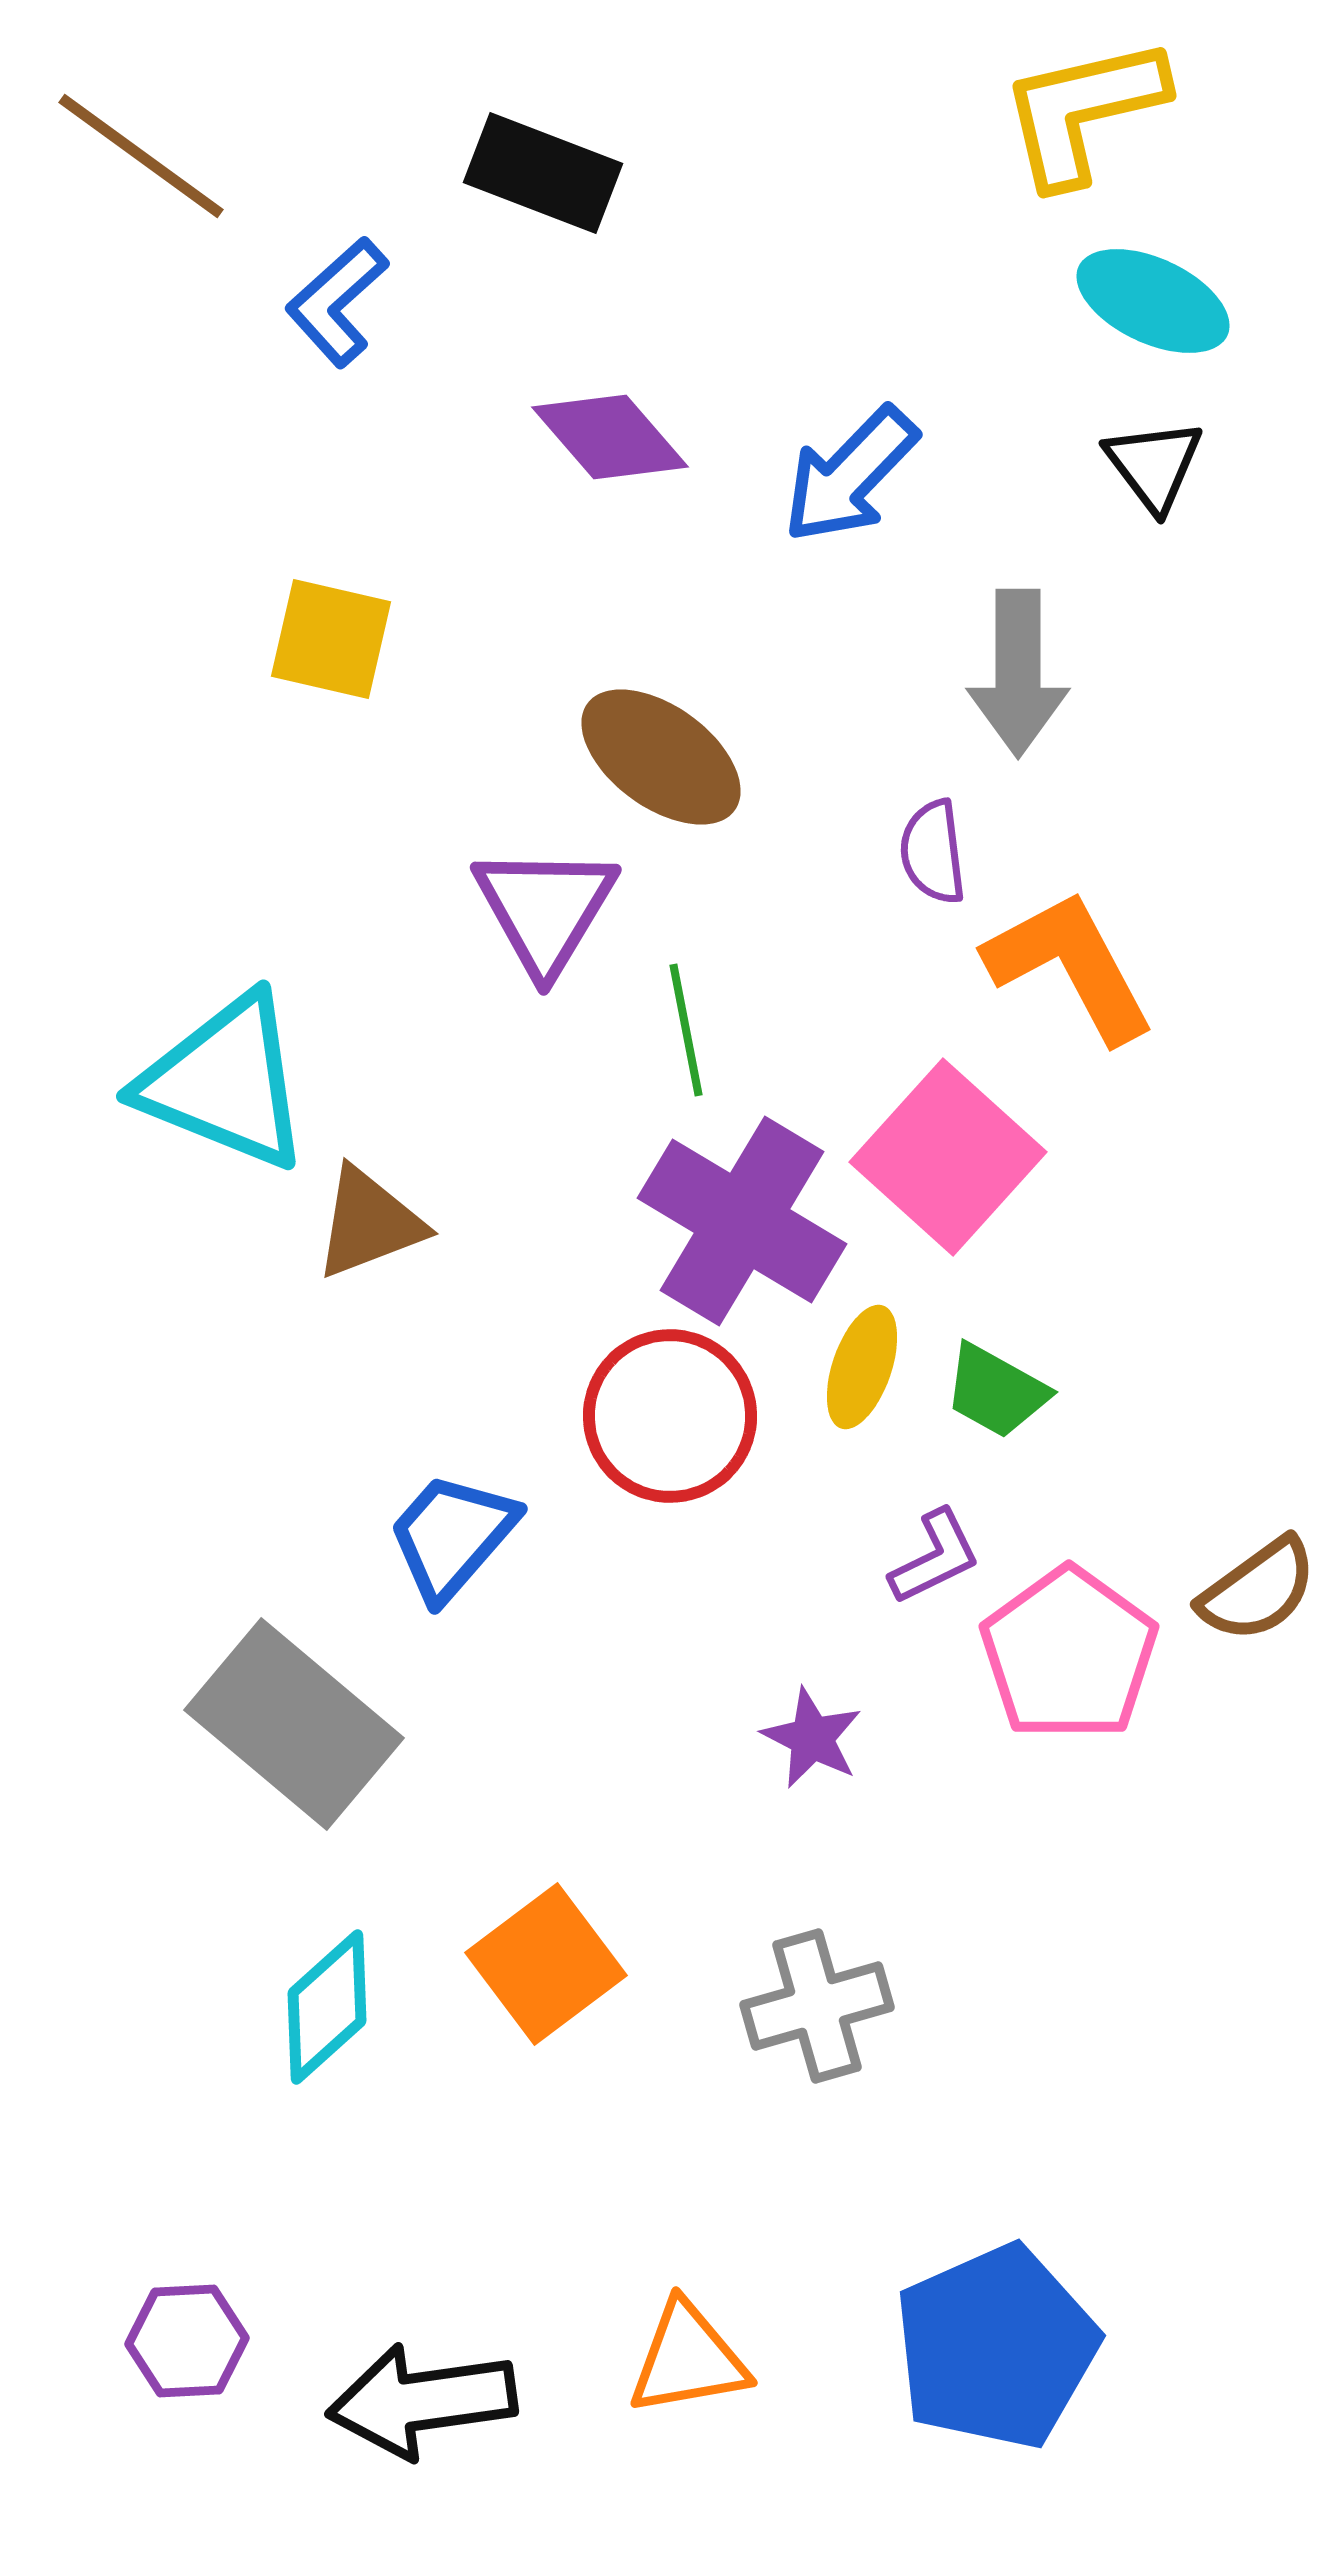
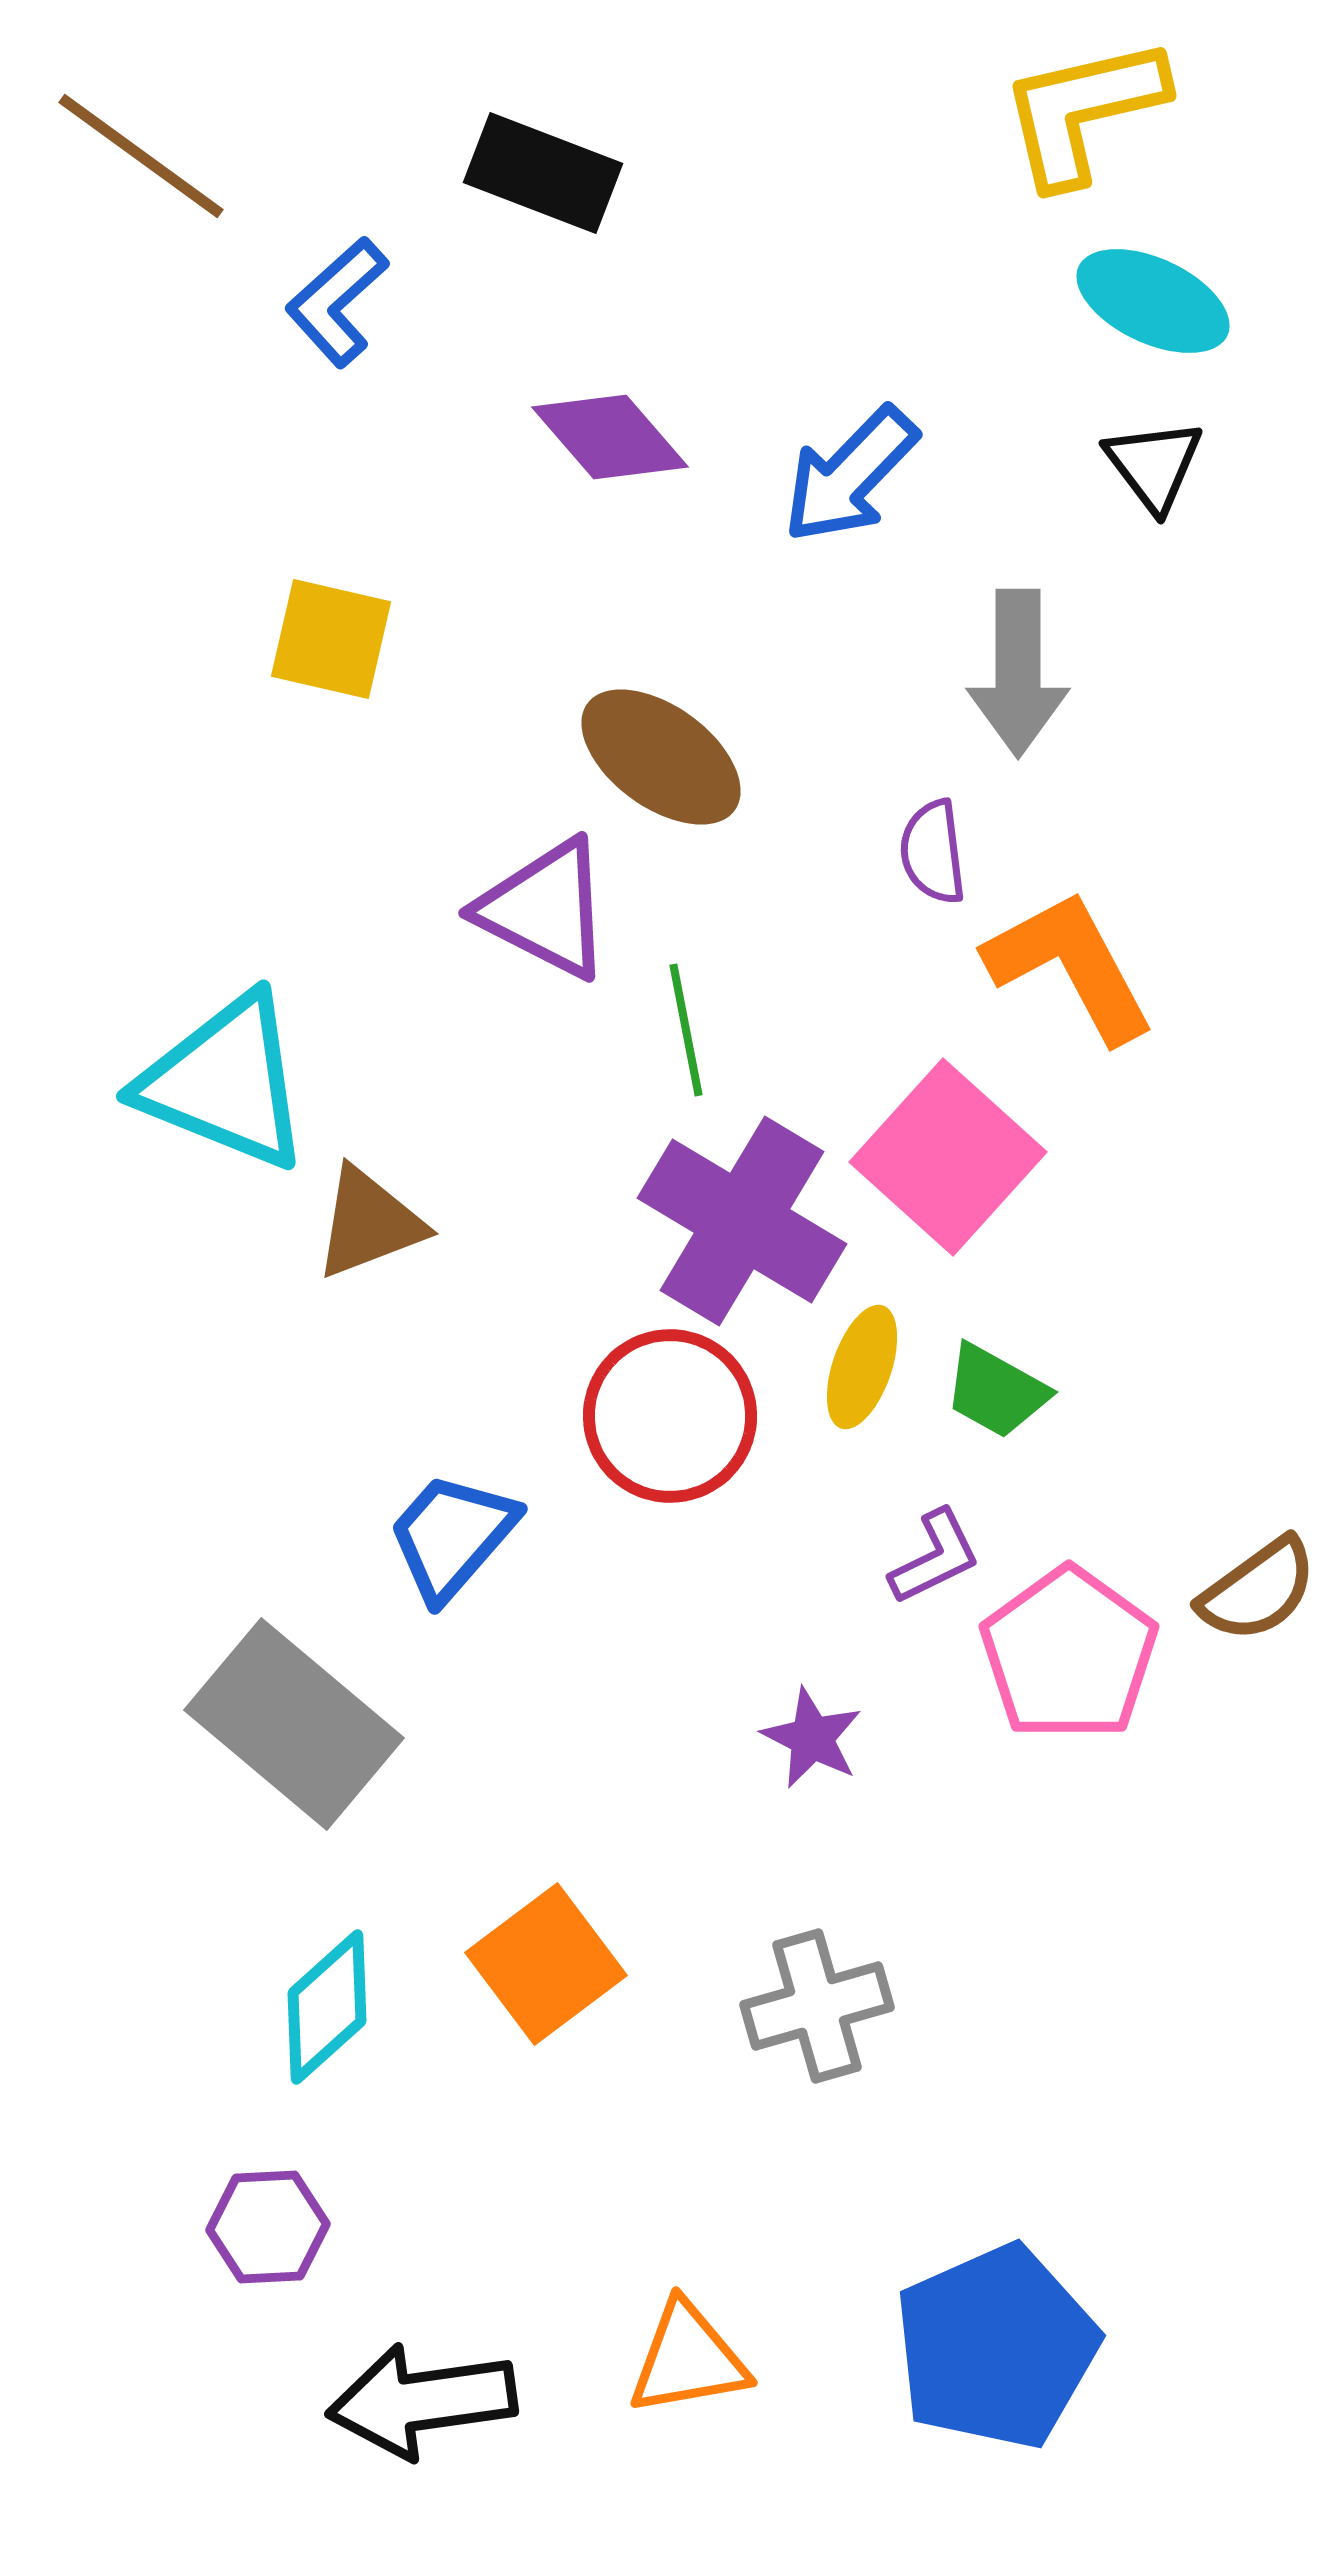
purple triangle: rotated 34 degrees counterclockwise
purple hexagon: moved 81 px right, 114 px up
